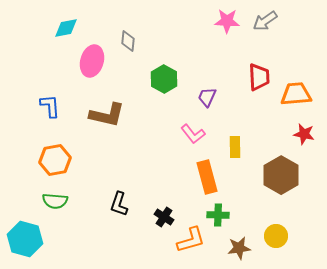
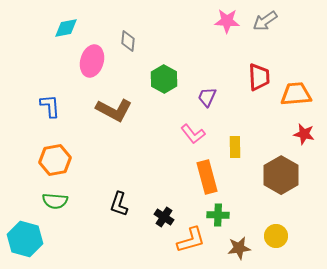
brown L-shape: moved 7 px right, 5 px up; rotated 15 degrees clockwise
